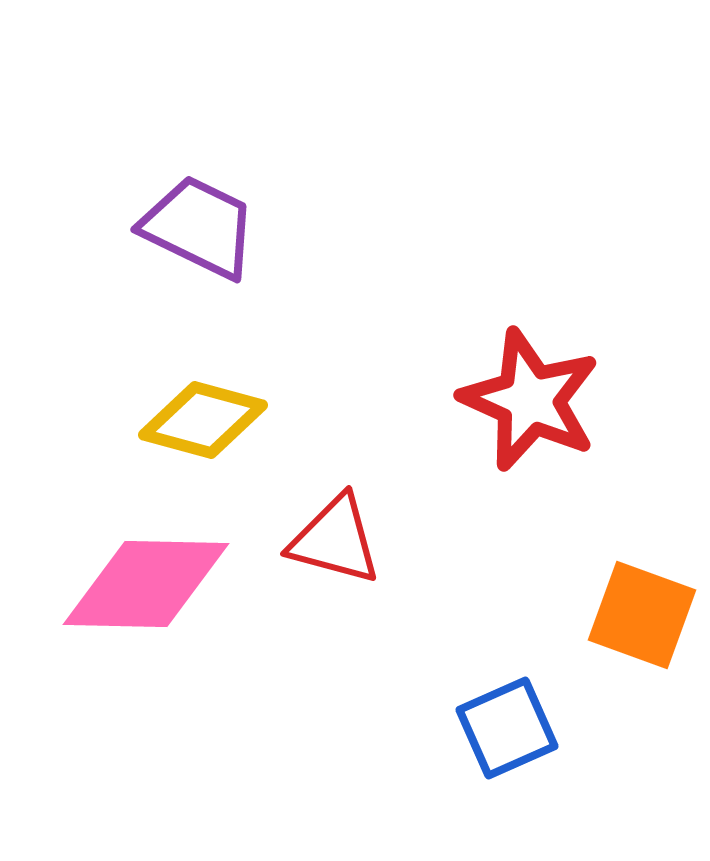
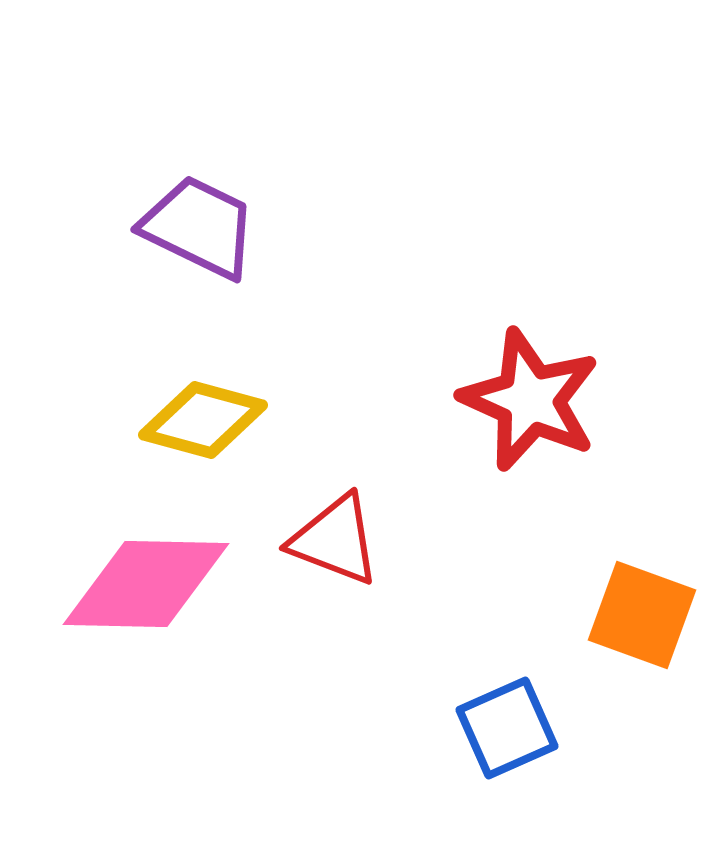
red triangle: rotated 6 degrees clockwise
